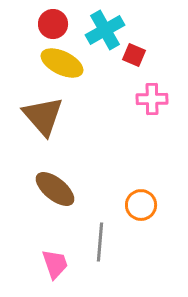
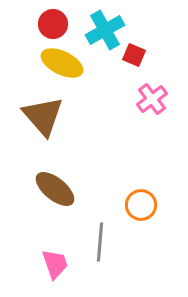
pink cross: rotated 36 degrees counterclockwise
